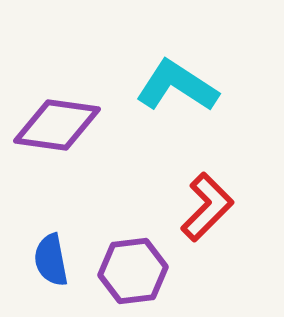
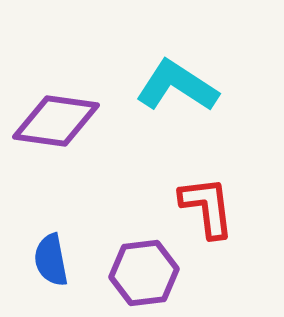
purple diamond: moved 1 px left, 4 px up
red L-shape: rotated 52 degrees counterclockwise
purple hexagon: moved 11 px right, 2 px down
